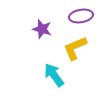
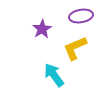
purple star: rotated 24 degrees clockwise
